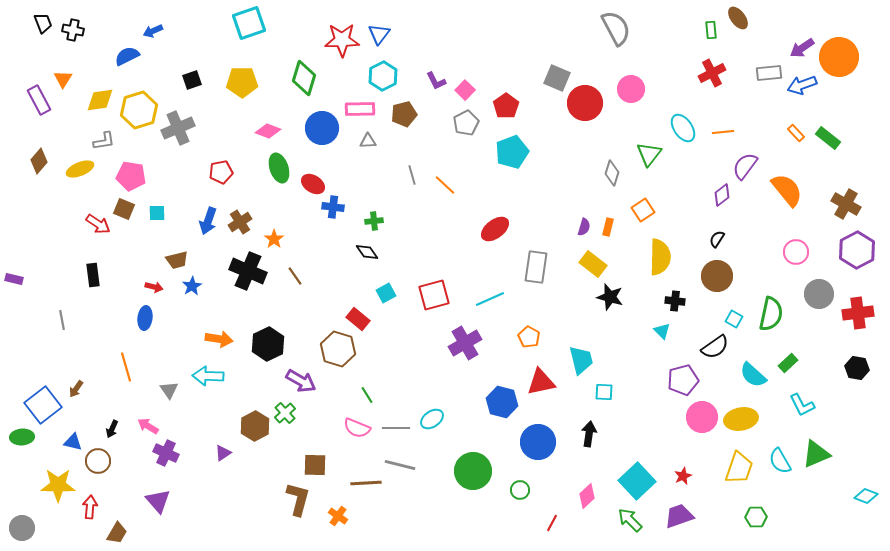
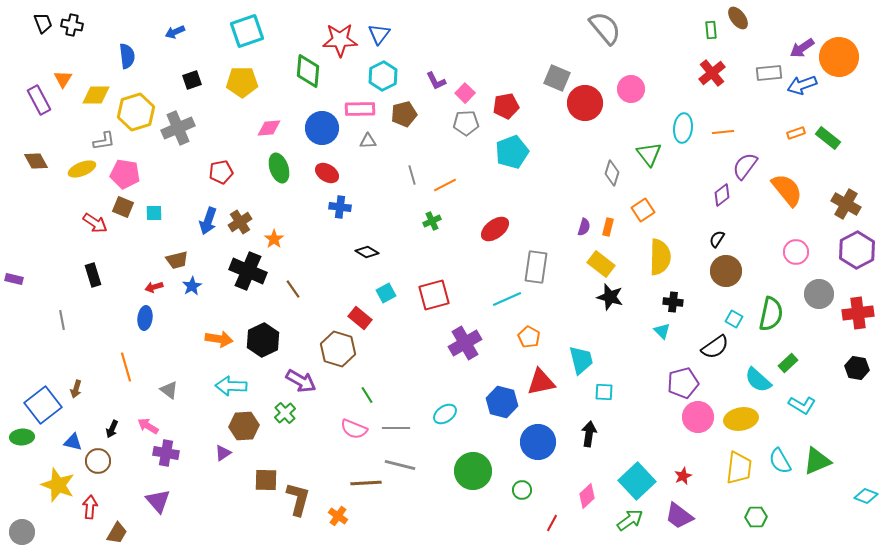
cyan square at (249, 23): moved 2 px left, 8 px down
gray semicircle at (616, 28): moved 11 px left; rotated 12 degrees counterclockwise
black cross at (73, 30): moved 1 px left, 5 px up
blue arrow at (153, 31): moved 22 px right, 1 px down
red star at (342, 40): moved 2 px left
blue semicircle at (127, 56): rotated 110 degrees clockwise
red cross at (712, 73): rotated 12 degrees counterclockwise
green diamond at (304, 78): moved 4 px right, 7 px up; rotated 12 degrees counterclockwise
pink square at (465, 90): moved 3 px down
yellow diamond at (100, 100): moved 4 px left, 5 px up; rotated 8 degrees clockwise
red pentagon at (506, 106): rotated 25 degrees clockwise
yellow hexagon at (139, 110): moved 3 px left, 2 px down
gray pentagon at (466, 123): rotated 25 degrees clockwise
cyan ellipse at (683, 128): rotated 40 degrees clockwise
pink diamond at (268, 131): moved 1 px right, 3 px up; rotated 25 degrees counterclockwise
orange rectangle at (796, 133): rotated 66 degrees counterclockwise
green triangle at (649, 154): rotated 16 degrees counterclockwise
brown diamond at (39, 161): moved 3 px left; rotated 70 degrees counterclockwise
yellow ellipse at (80, 169): moved 2 px right
pink pentagon at (131, 176): moved 6 px left, 2 px up
red ellipse at (313, 184): moved 14 px right, 11 px up
orange line at (445, 185): rotated 70 degrees counterclockwise
blue cross at (333, 207): moved 7 px right
brown square at (124, 209): moved 1 px left, 2 px up
cyan square at (157, 213): moved 3 px left
green cross at (374, 221): moved 58 px right; rotated 18 degrees counterclockwise
red arrow at (98, 224): moved 3 px left, 1 px up
black diamond at (367, 252): rotated 25 degrees counterclockwise
yellow rectangle at (593, 264): moved 8 px right
black rectangle at (93, 275): rotated 10 degrees counterclockwise
brown line at (295, 276): moved 2 px left, 13 px down
brown circle at (717, 276): moved 9 px right, 5 px up
red arrow at (154, 287): rotated 150 degrees clockwise
cyan line at (490, 299): moved 17 px right
black cross at (675, 301): moved 2 px left, 1 px down
red rectangle at (358, 319): moved 2 px right, 1 px up
black hexagon at (268, 344): moved 5 px left, 4 px up
cyan semicircle at (753, 375): moved 5 px right, 5 px down
cyan arrow at (208, 376): moved 23 px right, 10 px down
purple pentagon at (683, 380): moved 3 px down
brown arrow at (76, 389): rotated 18 degrees counterclockwise
gray triangle at (169, 390): rotated 18 degrees counterclockwise
cyan L-shape at (802, 405): rotated 32 degrees counterclockwise
pink circle at (702, 417): moved 4 px left
cyan ellipse at (432, 419): moved 13 px right, 5 px up
brown hexagon at (255, 426): moved 11 px left; rotated 24 degrees clockwise
pink semicircle at (357, 428): moved 3 px left, 1 px down
purple cross at (166, 453): rotated 15 degrees counterclockwise
green triangle at (816, 454): moved 1 px right, 7 px down
brown square at (315, 465): moved 49 px left, 15 px down
yellow trapezoid at (739, 468): rotated 12 degrees counterclockwise
yellow star at (58, 485): rotated 20 degrees clockwise
green circle at (520, 490): moved 2 px right
purple trapezoid at (679, 516): rotated 124 degrees counterclockwise
green arrow at (630, 520): rotated 100 degrees clockwise
gray circle at (22, 528): moved 4 px down
